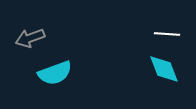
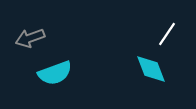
white line: rotated 60 degrees counterclockwise
cyan diamond: moved 13 px left
